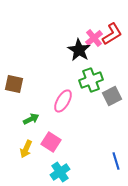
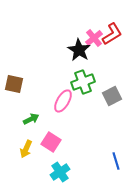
green cross: moved 8 px left, 2 px down
